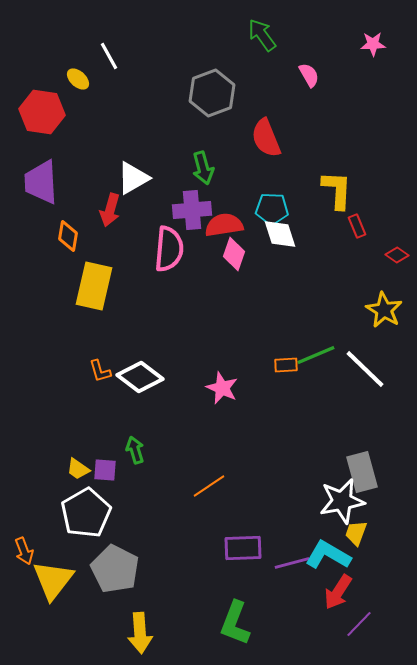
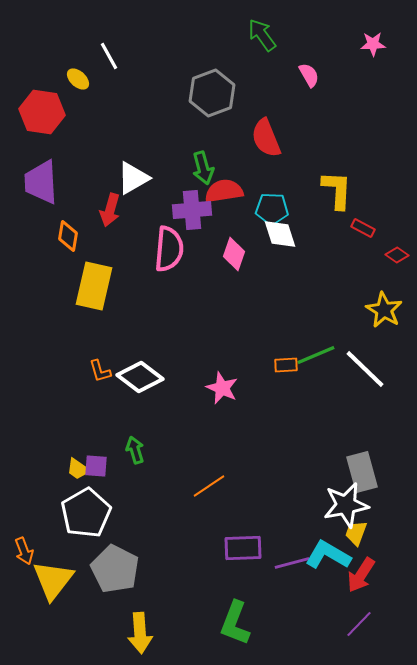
red semicircle at (224, 225): moved 34 px up
red rectangle at (357, 226): moved 6 px right, 2 px down; rotated 40 degrees counterclockwise
purple square at (105, 470): moved 9 px left, 4 px up
white star at (342, 501): moved 4 px right, 4 px down
red arrow at (338, 592): moved 23 px right, 17 px up
